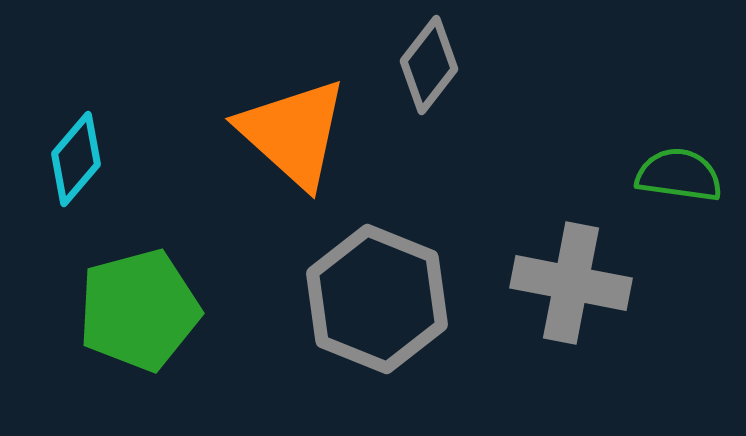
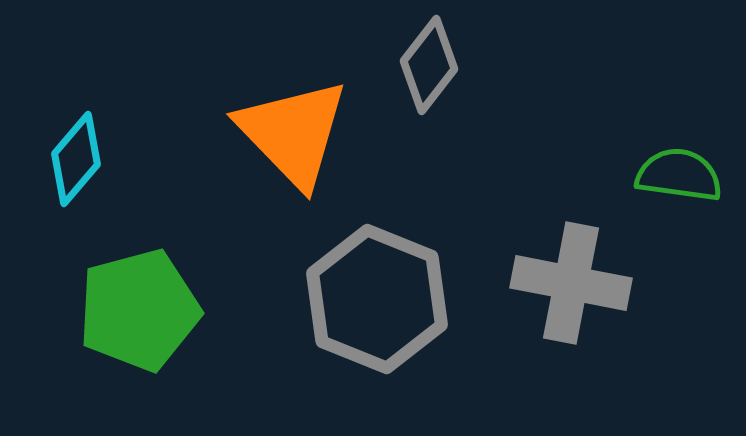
orange triangle: rotated 4 degrees clockwise
